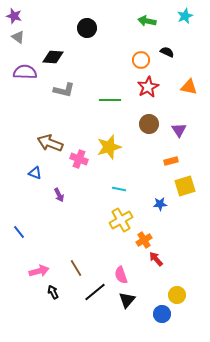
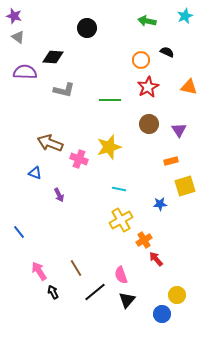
pink arrow: rotated 108 degrees counterclockwise
